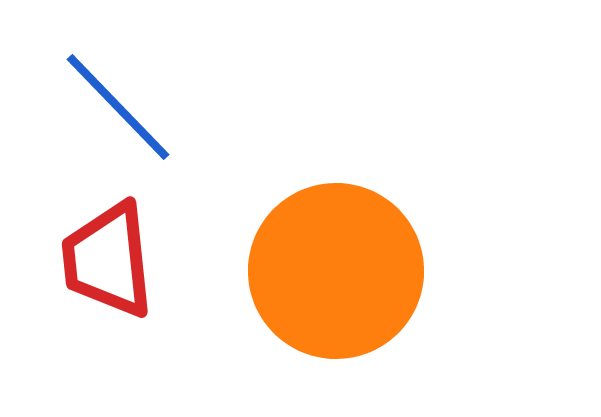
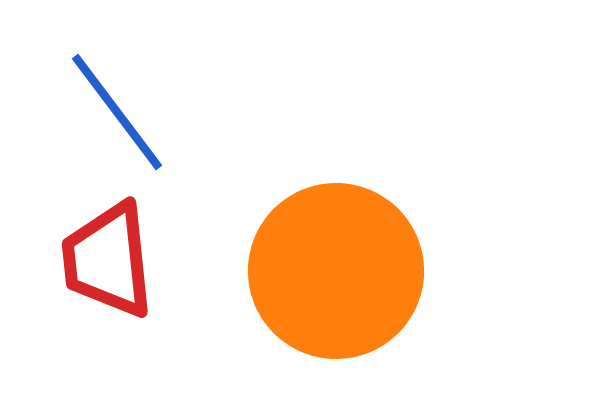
blue line: moved 1 px left, 5 px down; rotated 7 degrees clockwise
